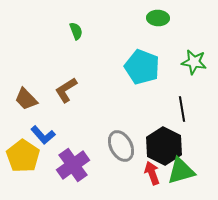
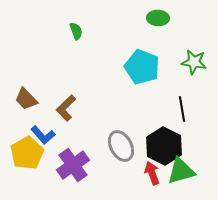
brown L-shape: moved 18 px down; rotated 12 degrees counterclockwise
yellow pentagon: moved 4 px right, 3 px up; rotated 8 degrees clockwise
